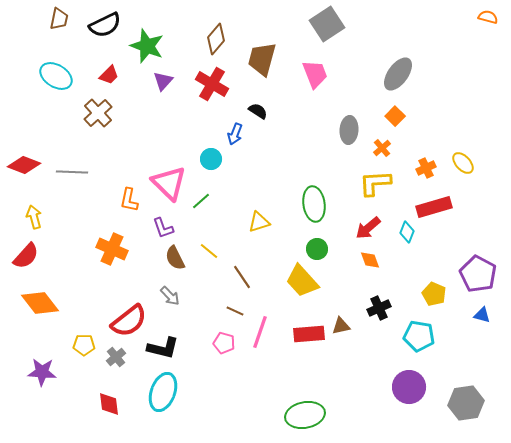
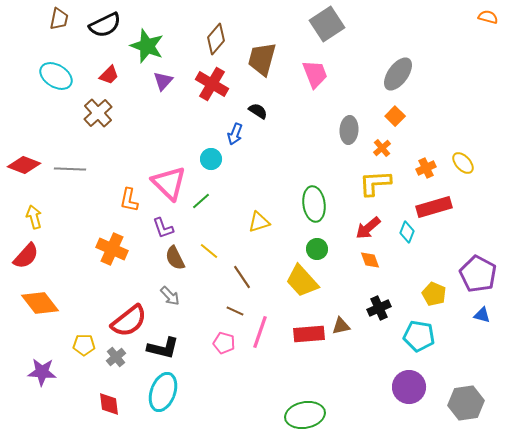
gray line at (72, 172): moved 2 px left, 3 px up
